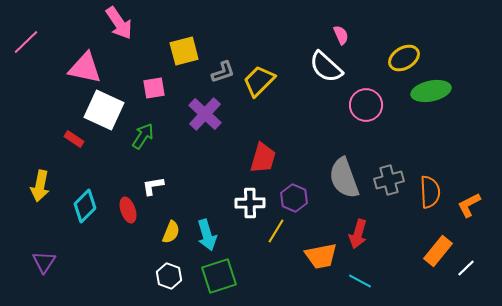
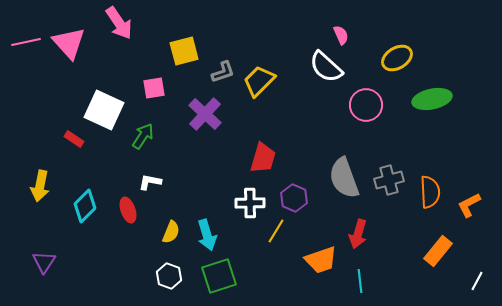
pink line: rotated 32 degrees clockwise
yellow ellipse: moved 7 px left
pink triangle: moved 16 px left, 25 px up; rotated 36 degrees clockwise
green ellipse: moved 1 px right, 8 px down
white L-shape: moved 3 px left, 4 px up; rotated 20 degrees clockwise
orange trapezoid: moved 4 px down; rotated 8 degrees counterclockwise
white line: moved 11 px right, 13 px down; rotated 18 degrees counterclockwise
cyan line: rotated 55 degrees clockwise
